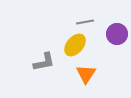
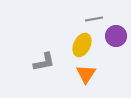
gray line: moved 9 px right, 3 px up
purple circle: moved 1 px left, 2 px down
yellow ellipse: moved 7 px right; rotated 15 degrees counterclockwise
